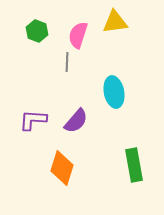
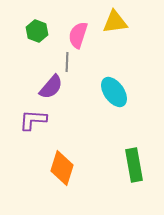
cyan ellipse: rotated 24 degrees counterclockwise
purple semicircle: moved 25 px left, 34 px up
